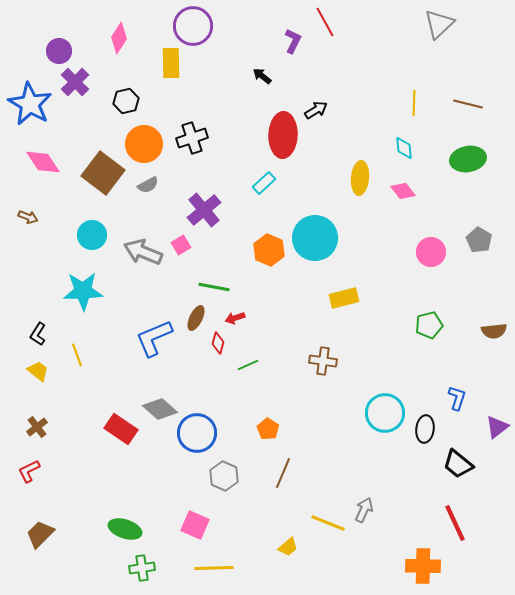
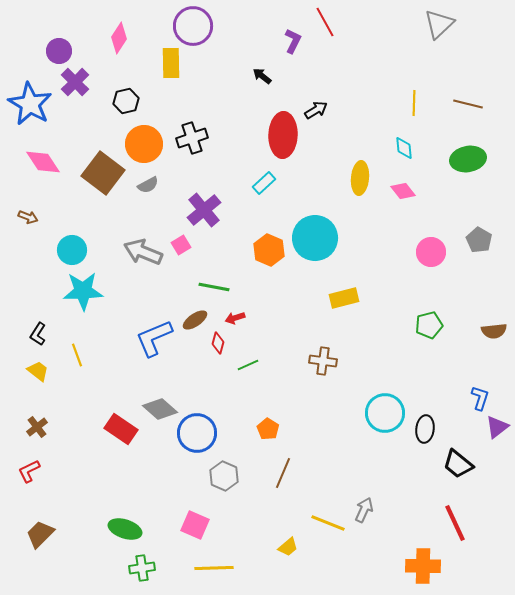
cyan circle at (92, 235): moved 20 px left, 15 px down
brown ellipse at (196, 318): moved 1 px left, 2 px down; rotated 30 degrees clockwise
blue L-shape at (457, 398): moved 23 px right
